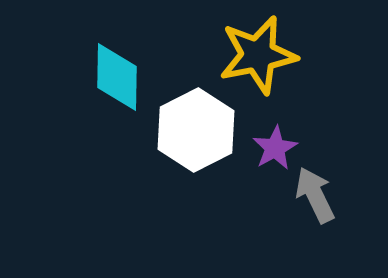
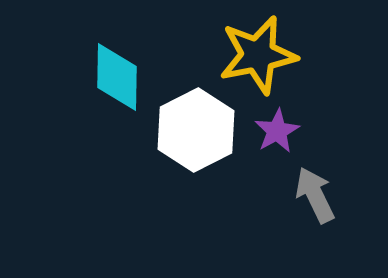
purple star: moved 2 px right, 17 px up
